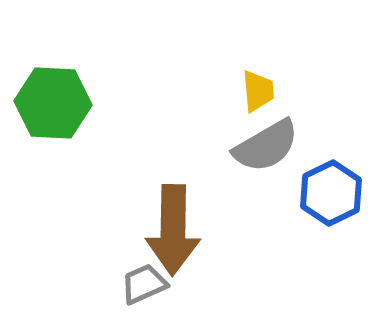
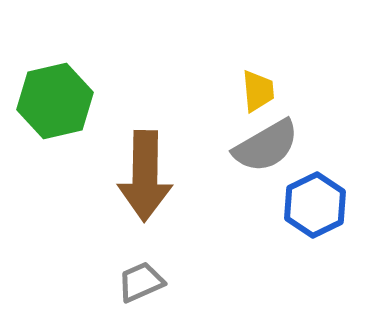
green hexagon: moved 2 px right, 2 px up; rotated 16 degrees counterclockwise
blue hexagon: moved 16 px left, 12 px down
brown arrow: moved 28 px left, 54 px up
gray trapezoid: moved 3 px left, 2 px up
